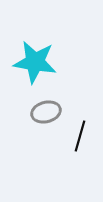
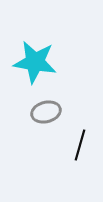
black line: moved 9 px down
